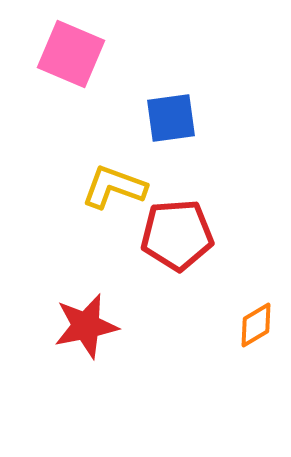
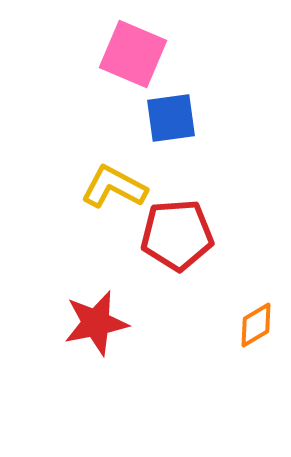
pink square: moved 62 px right
yellow L-shape: rotated 8 degrees clockwise
red star: moved 10 px right, 3 px up
